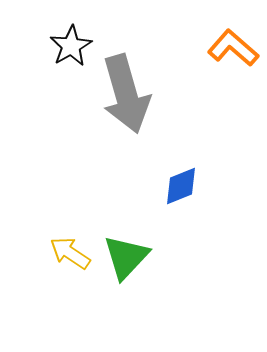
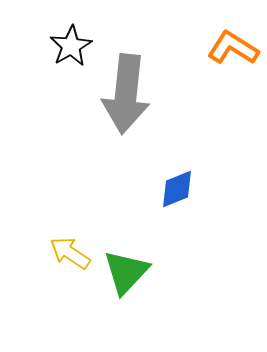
orange L-shape: rotated 9 degrees counterclockwise
gray arrow: rotated 22 degrees clockwise
blue diamond: moved 4 px left, 3 px down
green triangle: moved 15 px down
